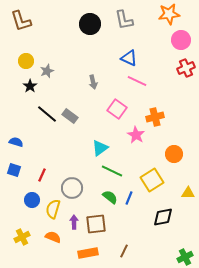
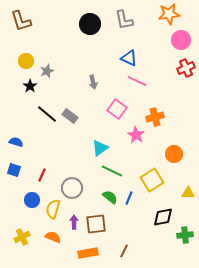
green cross: moved 22 px up; rotated 21 degrees clockwise
